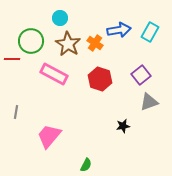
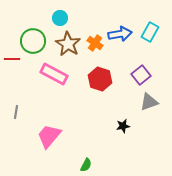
blue arrow: moved 1 px right, 4 px down
green circle: moved 2 px right
